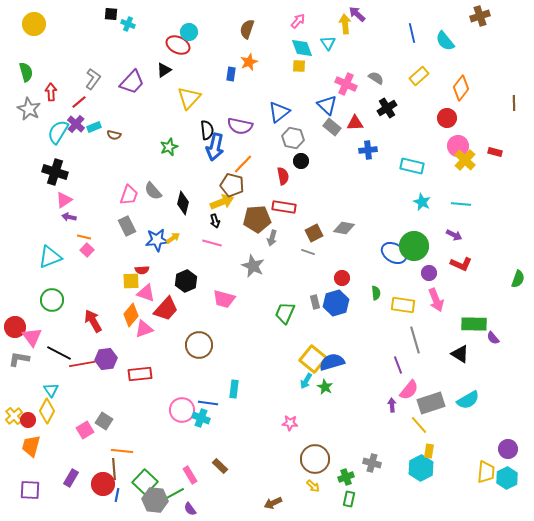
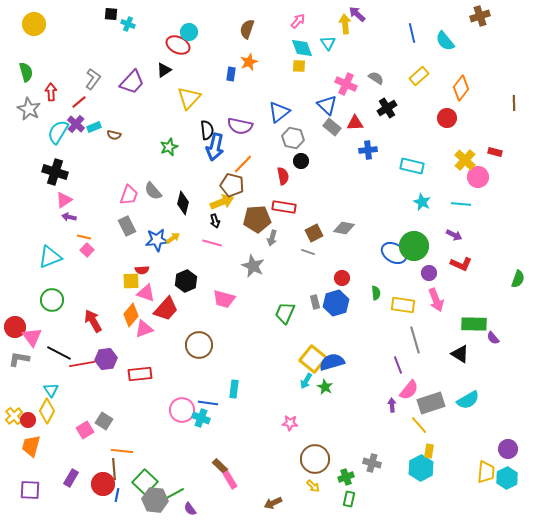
pink circle at (458, 146): moved 20 px right, 31 px down
pink rectangle at (190, 475): moved 40 px right, 5 px down
